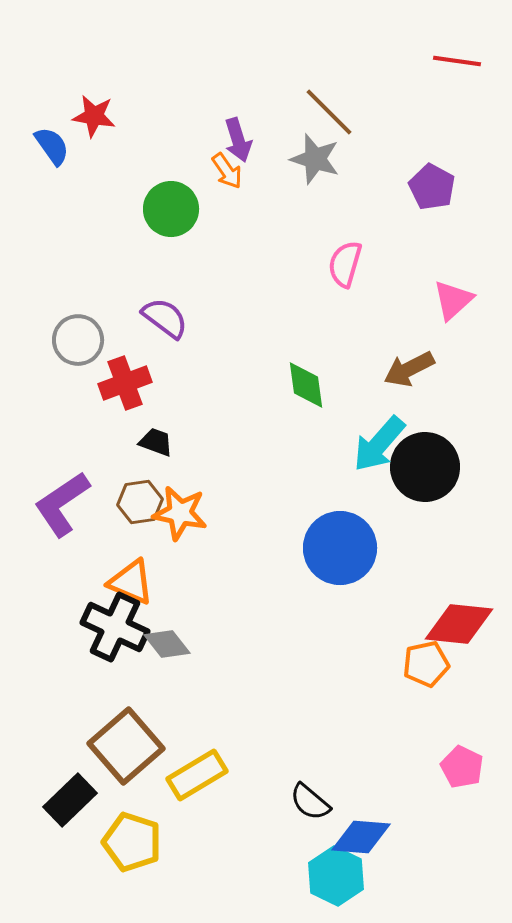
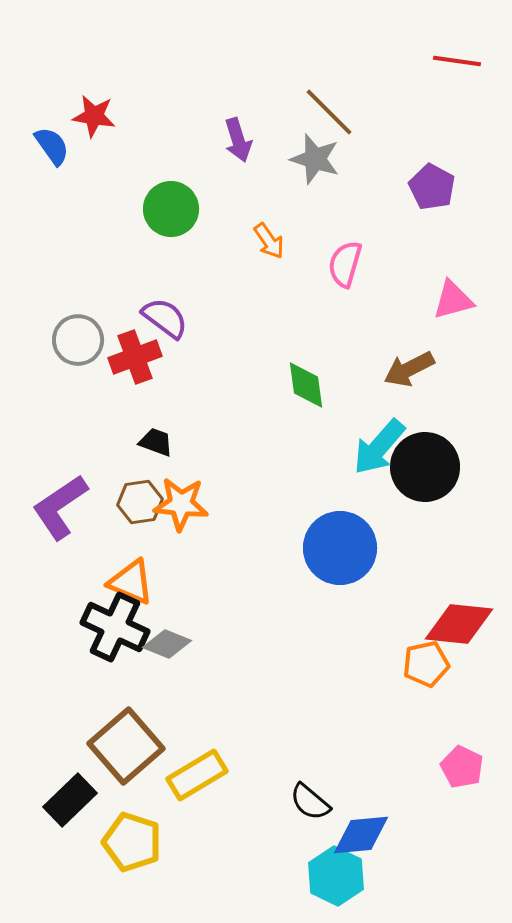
orange arrow: moved 42 px right, 70 px down
pink triangle: rotated 27 degrees clockwise
red cross: moved 10 px right, 26 px up
cyan arrow: moved 3 px down
purple L-shape: moved 2 px left, 3 px down
orange star: moved 1 px right, 9 px up; rotated 6 degrees counterclockwise
gray diamond: rotated 30 degrees counterclockwise
blue diamond: moved 2 px up; rotated 10 degrees counterclockwise
